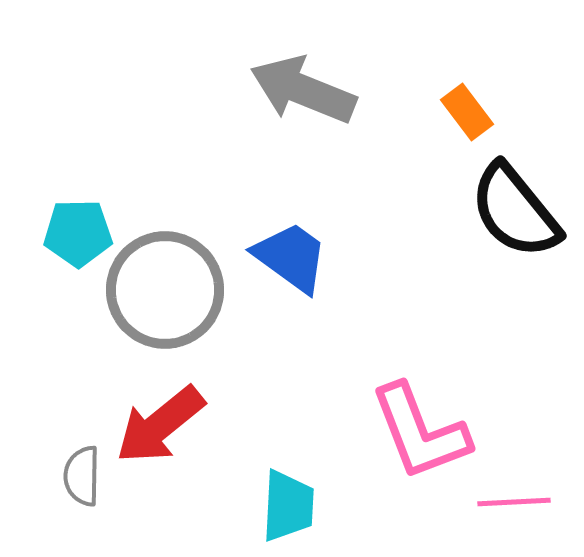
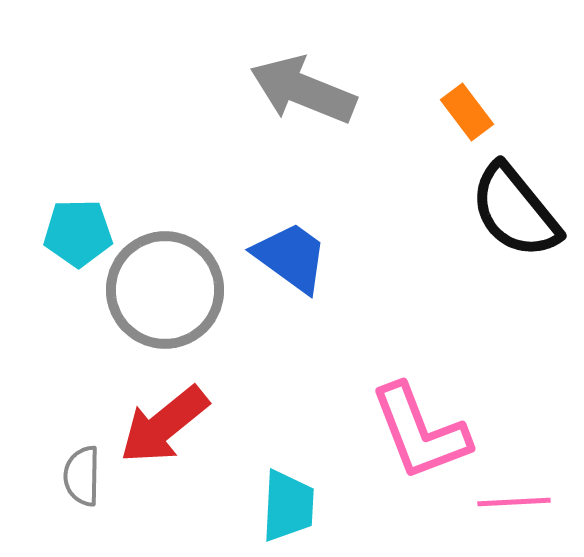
red arrow: moved 4 px right
